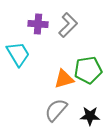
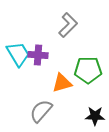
purple cross: moved 31 px down
green pentagon: rotated 8 degrees clockwise
orange triangle: moved 2 px left, 4 px down
gray semicircle: moved 15 px left, 1 px down
black star: moved 5 px right
